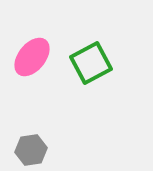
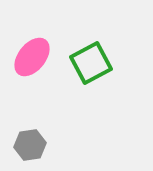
gray hexagon: moved 1 px left, 5 px up
